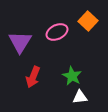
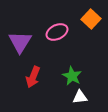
orange square: moved 3 px right, 2 px up
